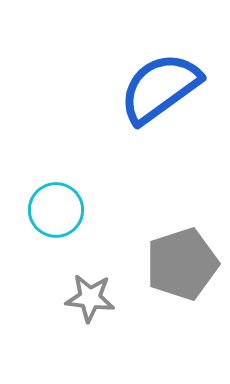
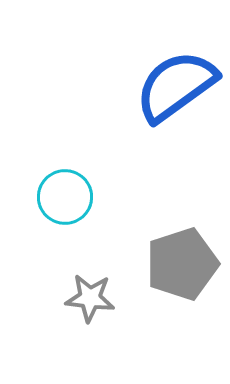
blue semicircle: moved 16 px right, 2 px up
cyan circle: moved 9 px right, 13 px up
